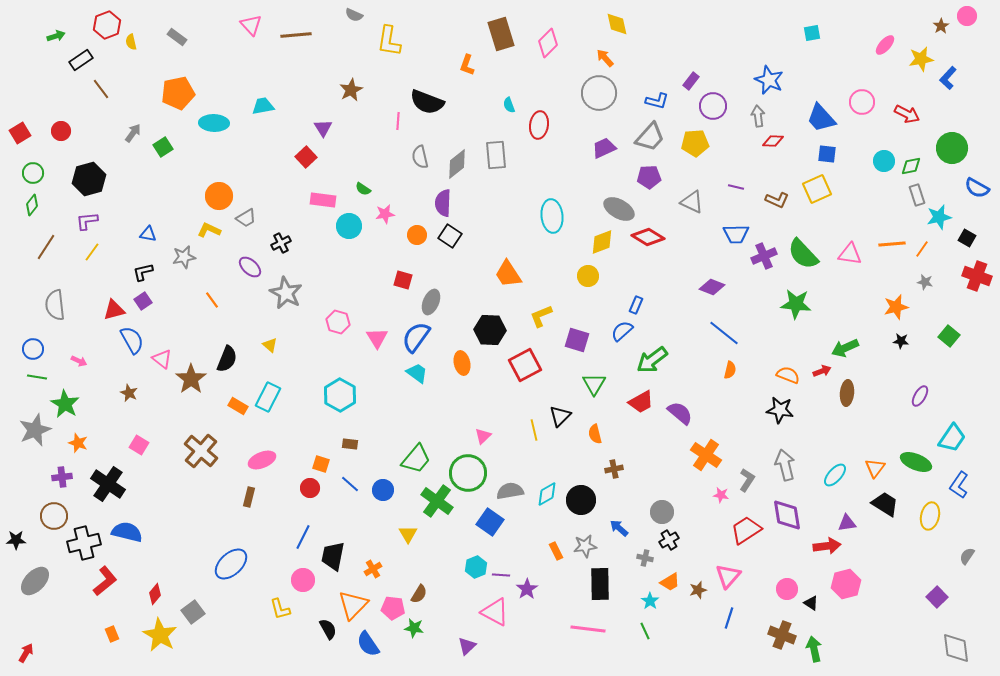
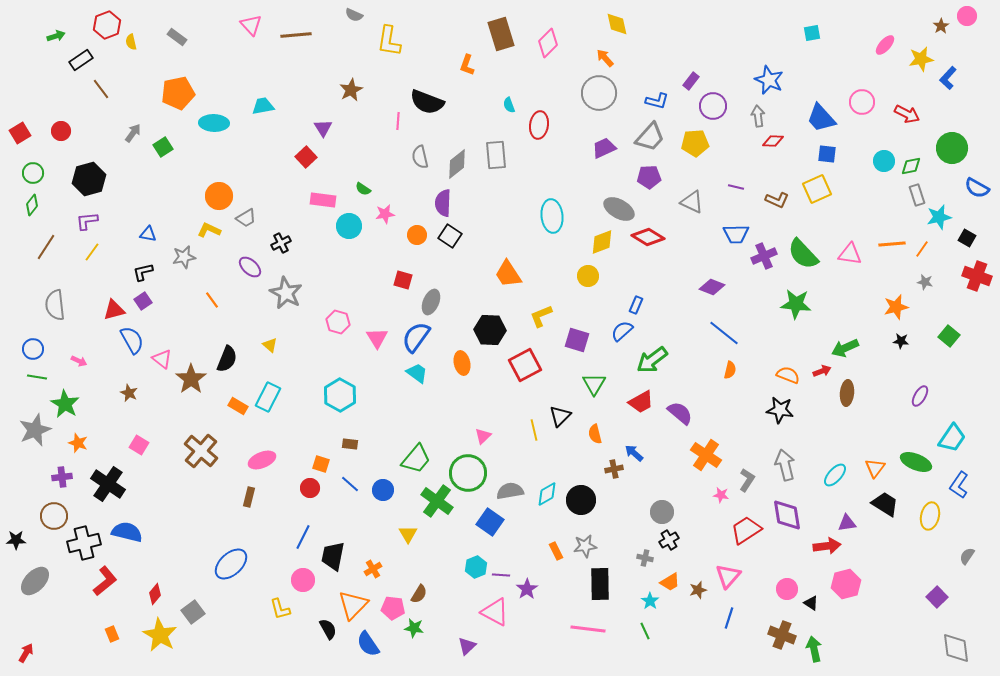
blue arrow at (619, 528): moved 15 px right, 75 px up
